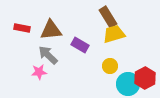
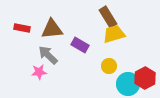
brown triangle: moved 1 px right, 1 px up
yellow circle: moved 1 px left
